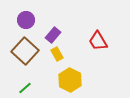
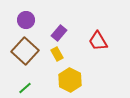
purple rectangle: moved 6 px right, 2 px up
